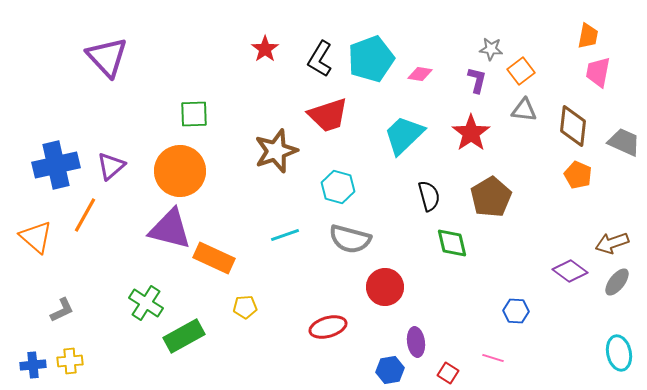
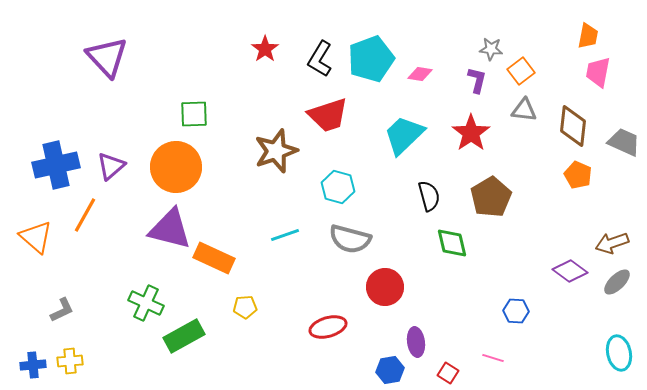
orange circle at (180, 171): moved 4 px left, 4 px up
gray ellipse at (617, 282): rotated 8 degrees clockwise
green cross at (146, 303): rotated 8 degrees counterclockwise
